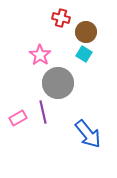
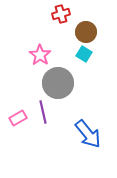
red cross: moved 4 px up; rotated 30 degrees counterclockwise
